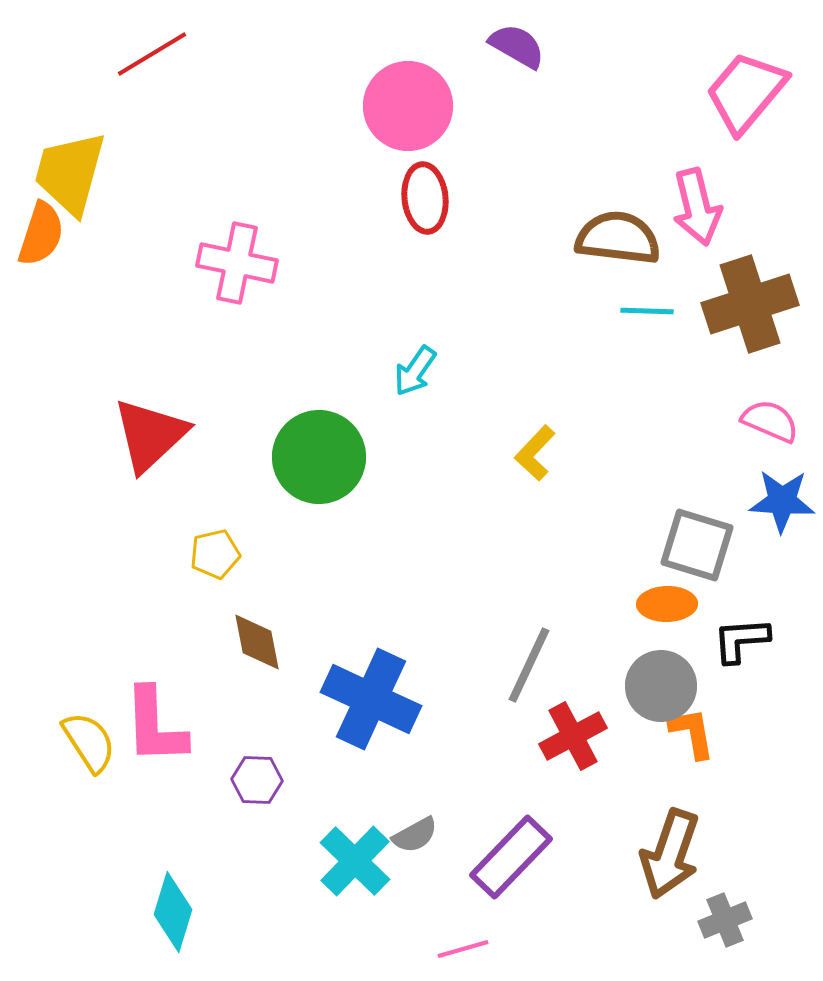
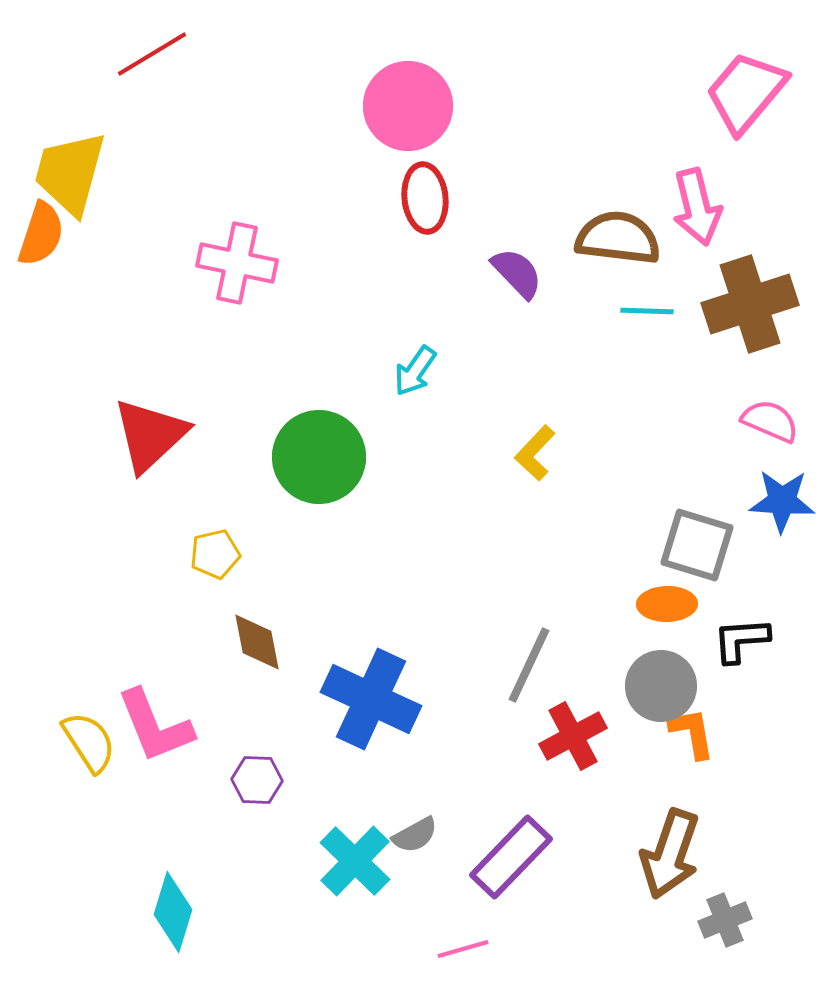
purple semicircle: moved 227 px down; rotated 16 degrees clockwise
pink L-shape: rotated 20 degrees counterclockwise
